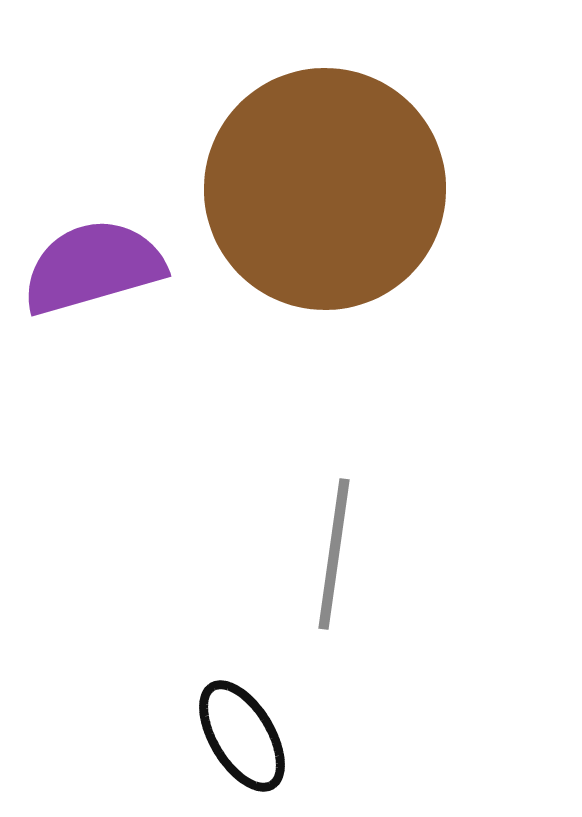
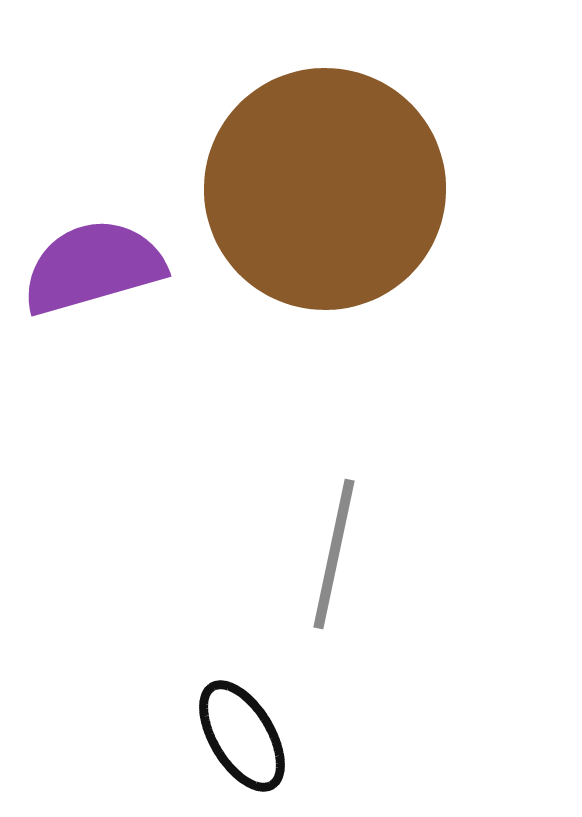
gray line: rotated 4 degrees clockwise
